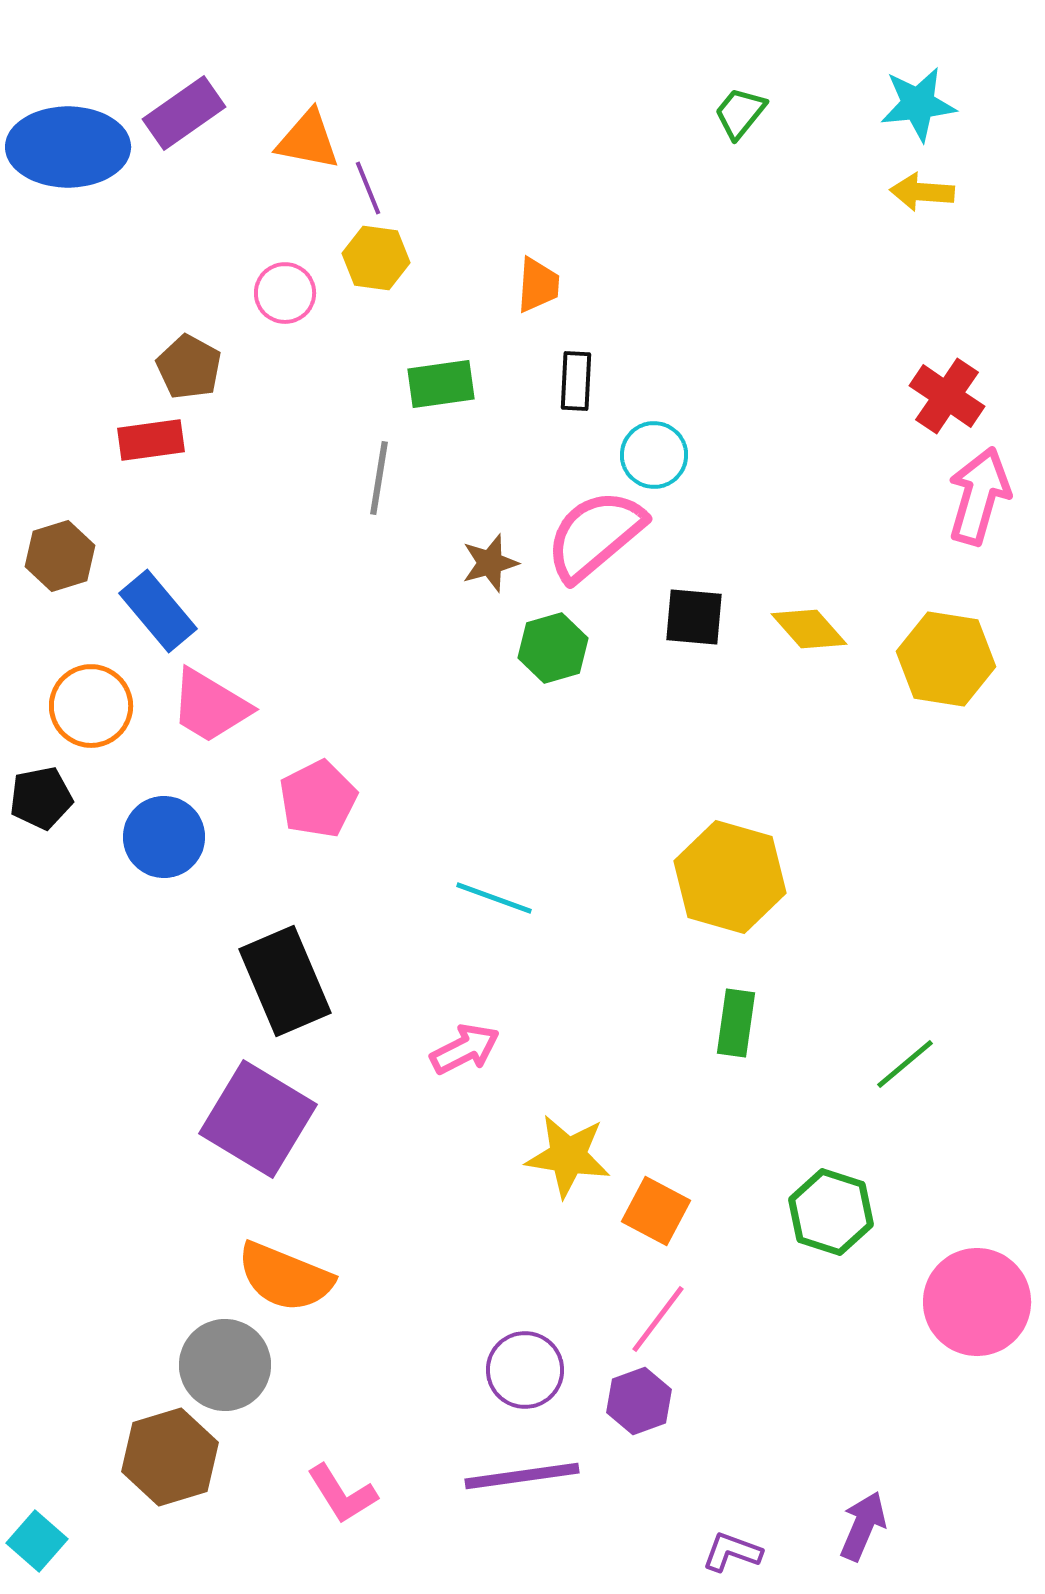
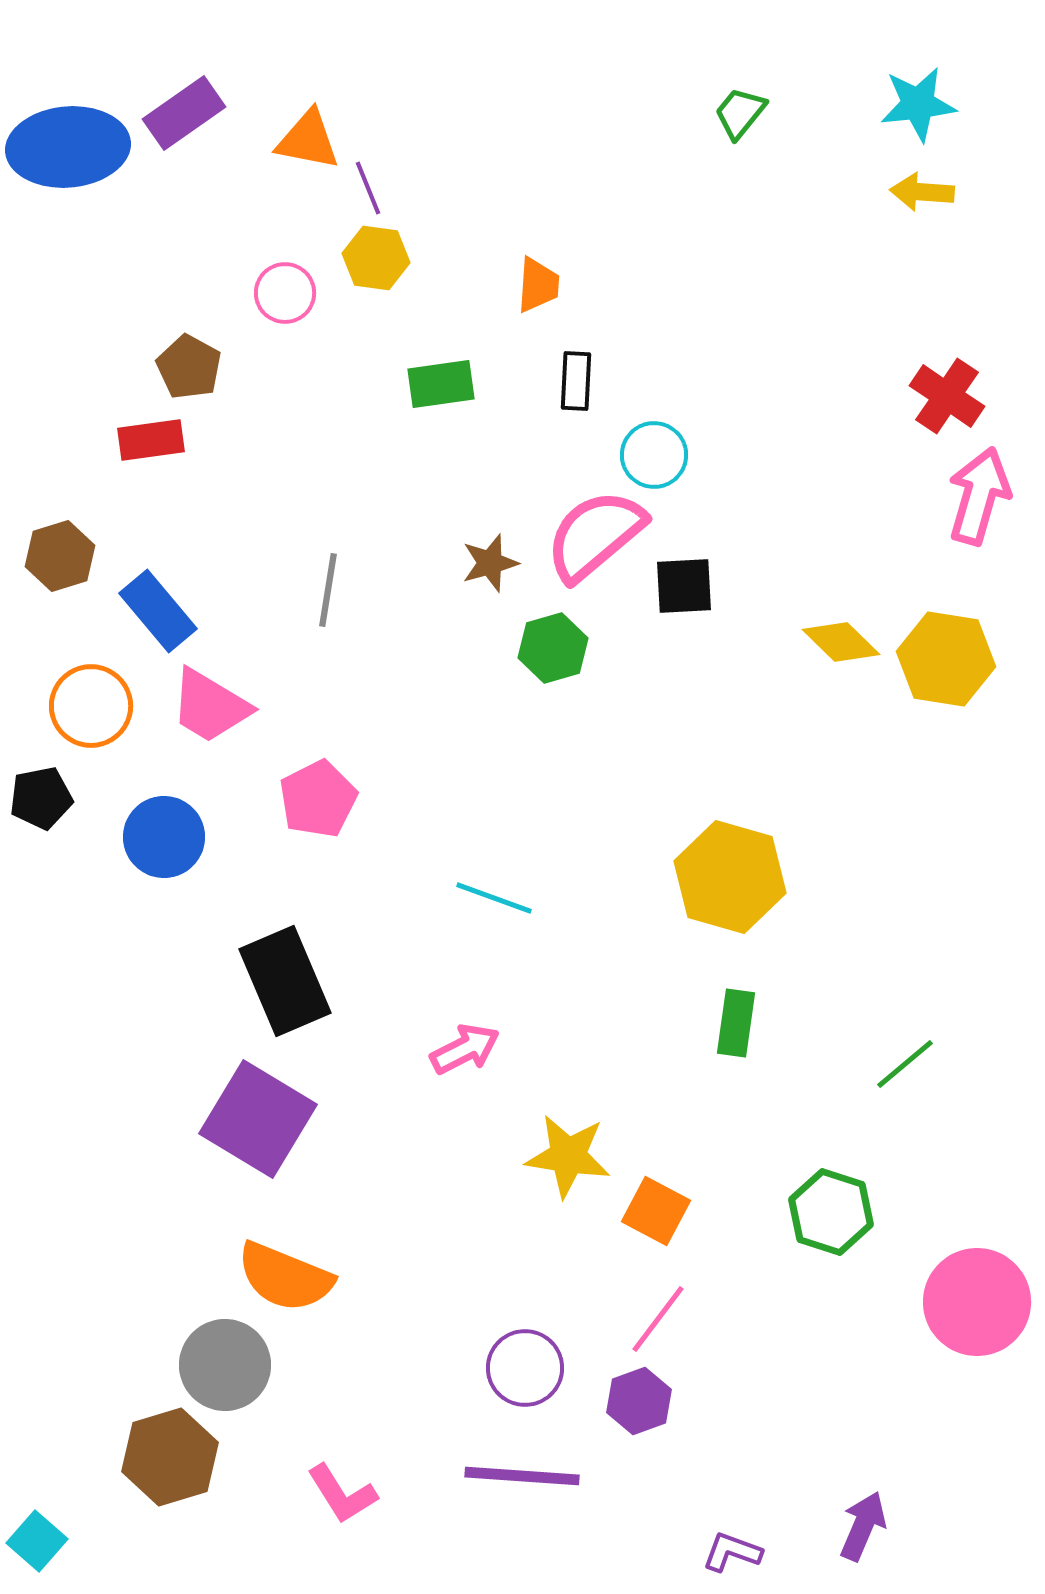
blue ellipse at (68, 147): rotated 5 degrees counterclockwise
gray line at (379, 478): moved 51 px left, 112 px down
black square at (694, 617): moved 10 px left, 31 px up; rotated 8 degrees counterclockwise
yellow diamond at (809, 629): moved 32 px right, 13 px down; rotated 4 degrees counterclockwise
purple circle at (525, 1370): moved 2 px up
purple line at (522, 1476): rotated 12 degrees clockwise
